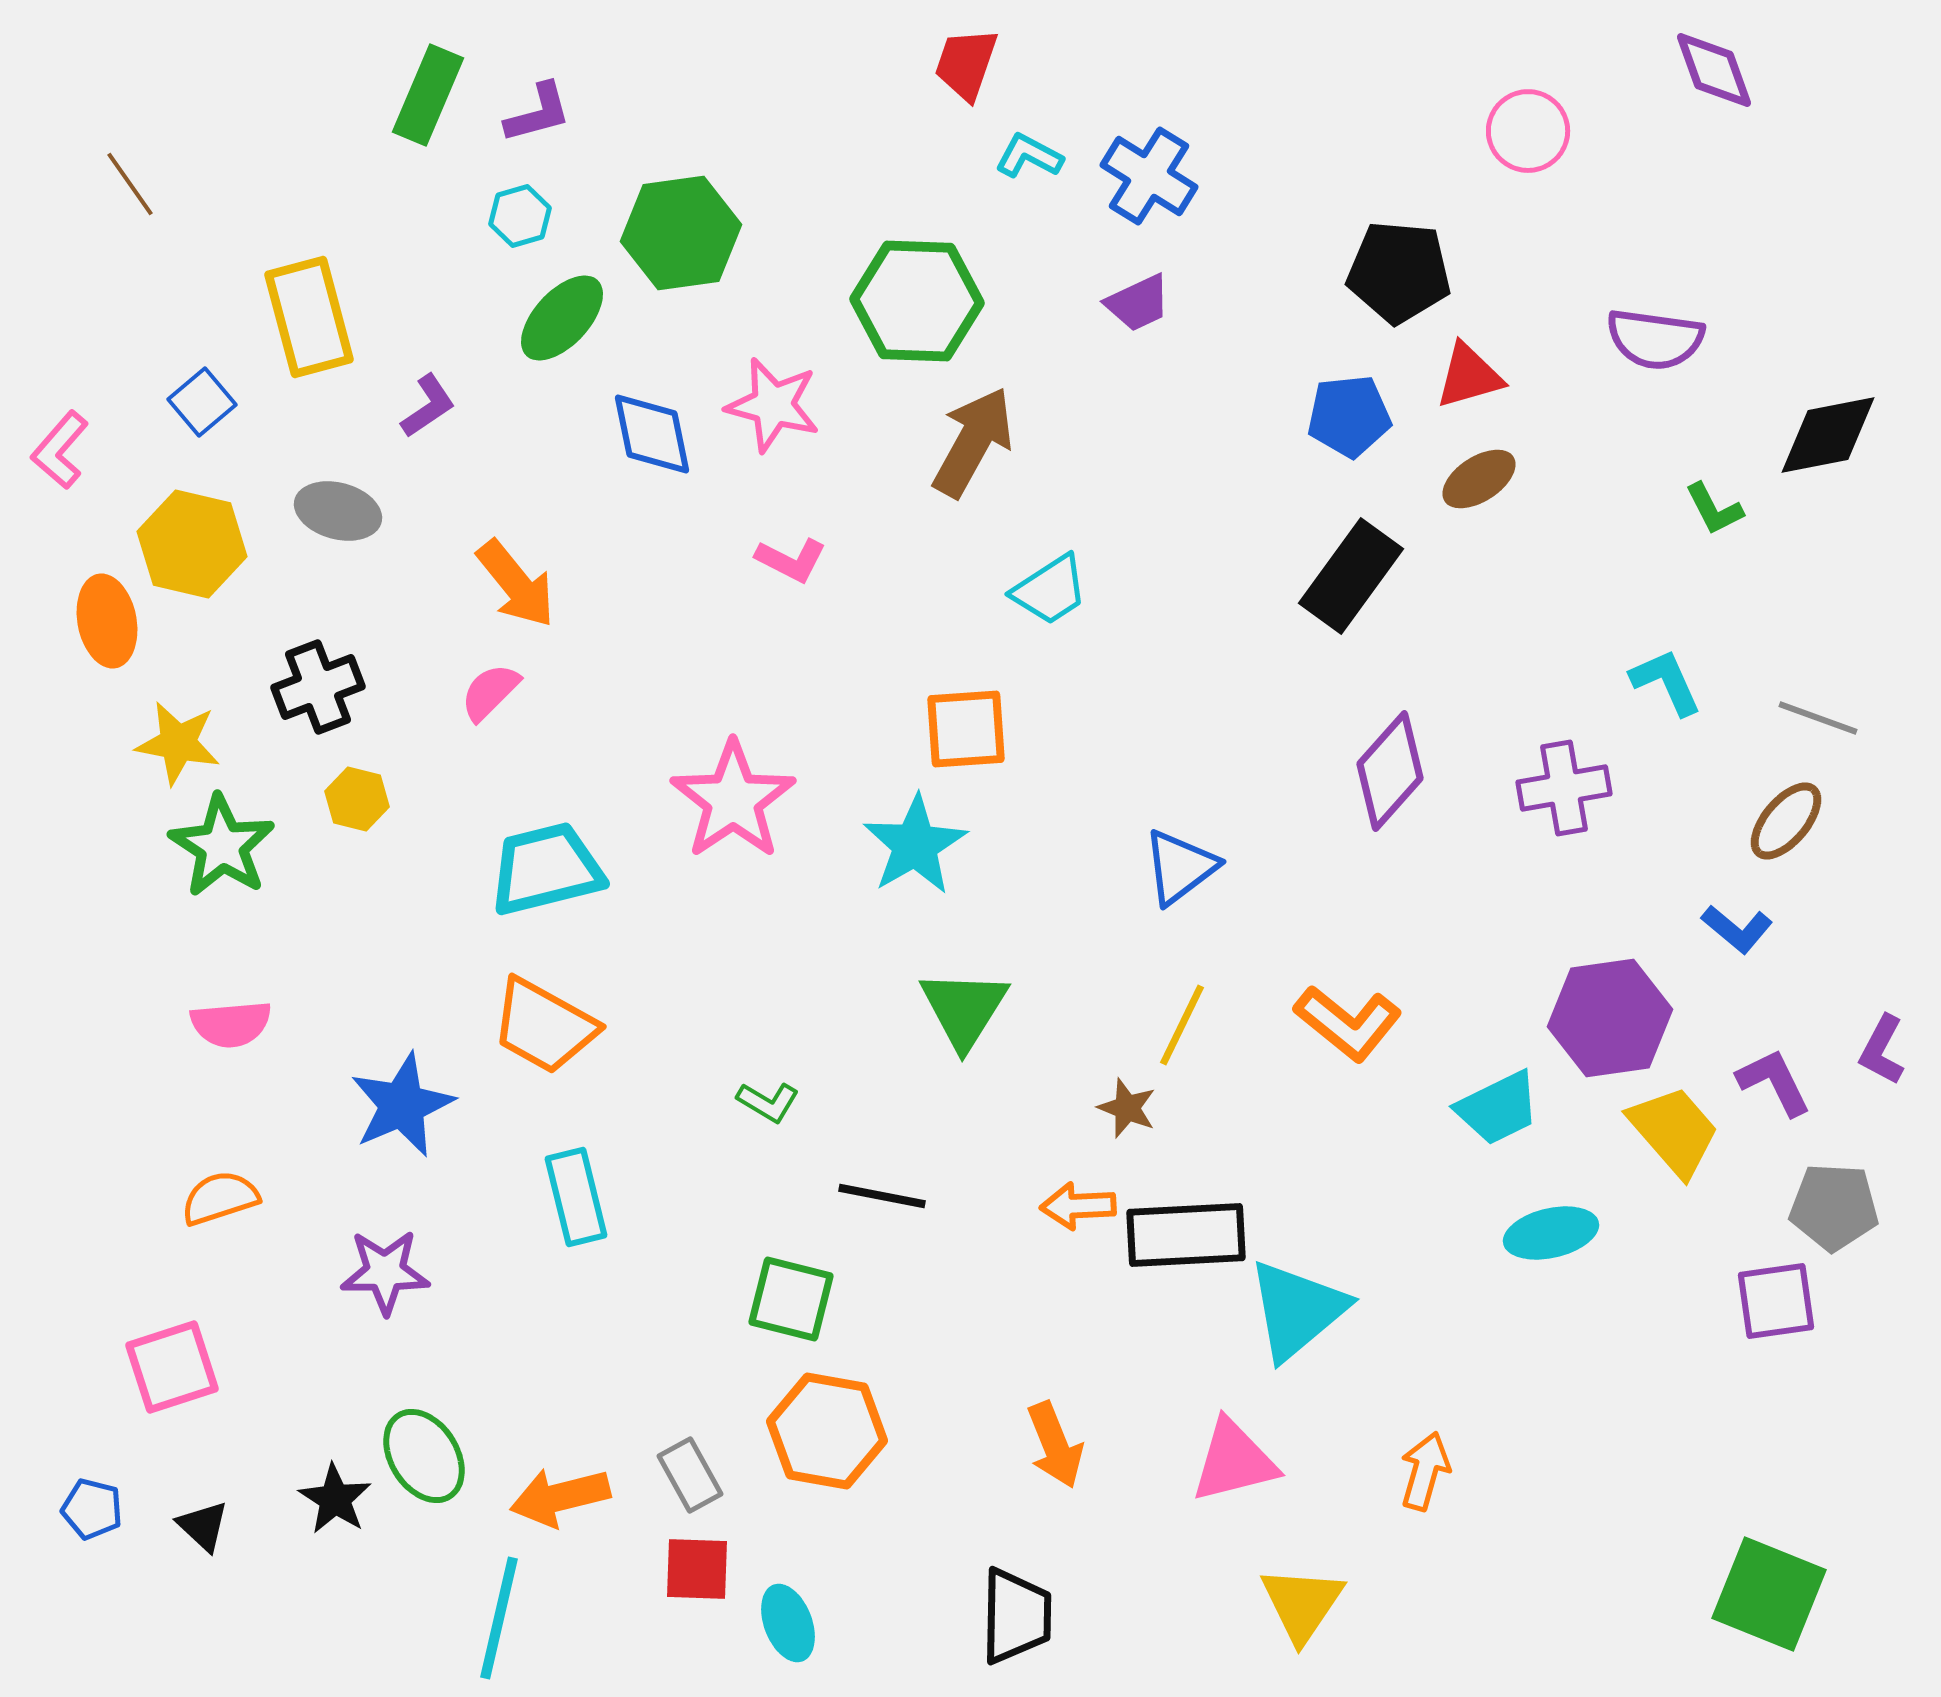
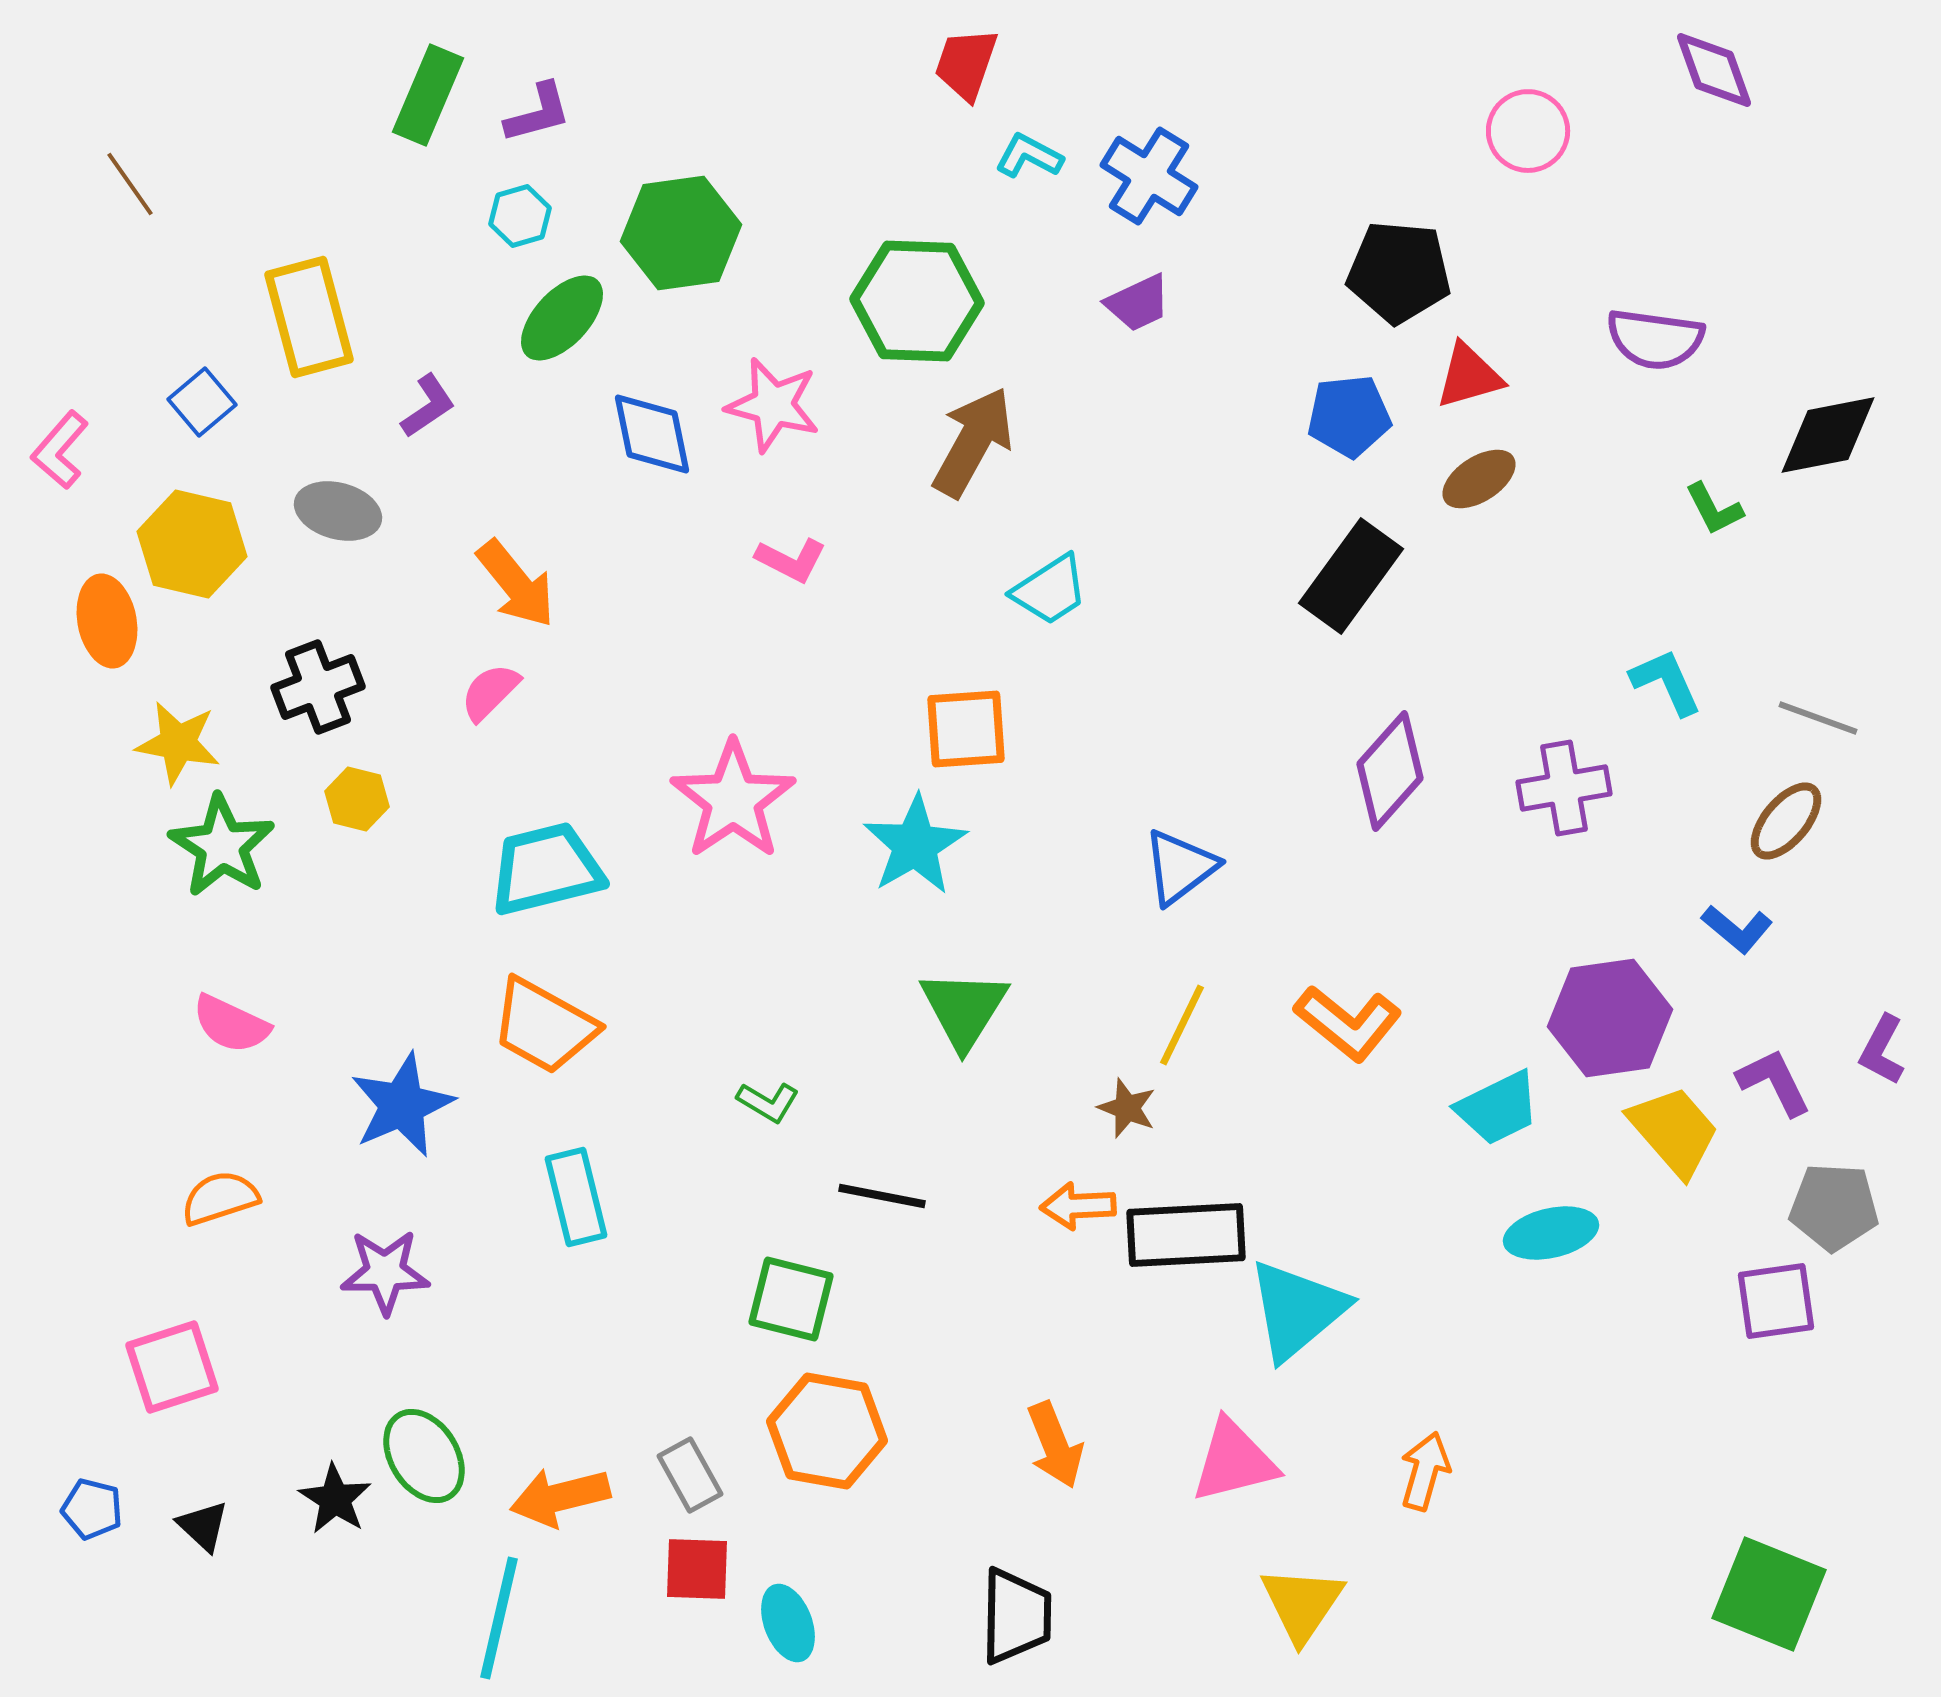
pink semicircle at (231, 1024): rotated 30 degrees clockwise
